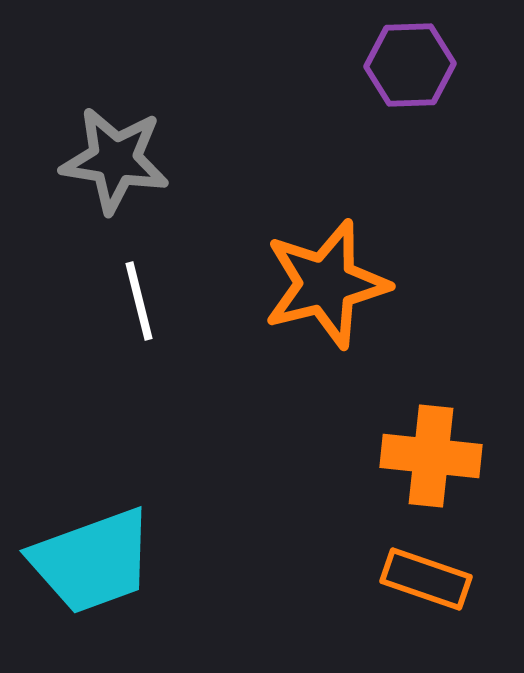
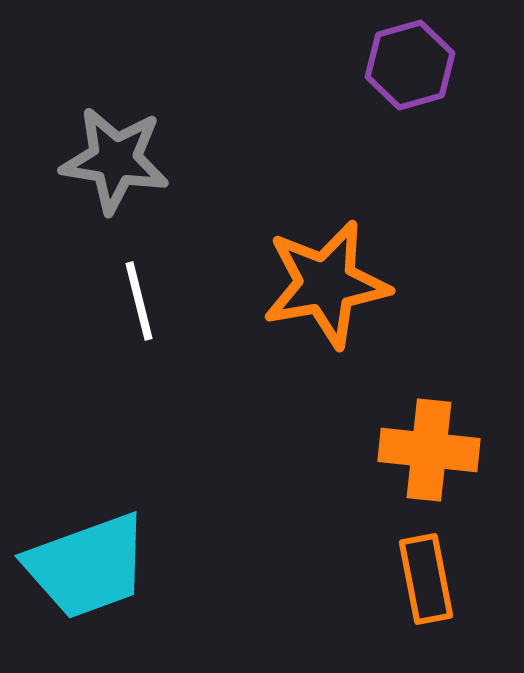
purple hexagon: rotated 14 degrees counterclockwise
orange star: rotated 4 degrees clockwise
orange cross: moved 2 px left, 6 px up
cyan trapezoid: moved 5 px left, 5 px down
orange rectangle: rotated 60 degrees clockwise
